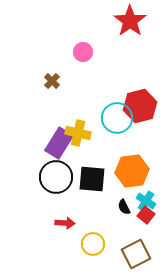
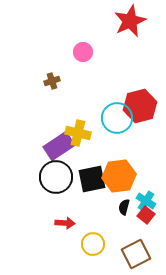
red star: rotated 12 degrees clockwise
brown cross: rotated 28 degrees clockwise
purple rectangle: moved 3 px down; rotated 24 degrees clockwise
orange hexagon: moved 13 px left, 5 px down
black square: rotated 16 degrees counterclockwise
black semicircle: rotated 42 degrees clockwise
